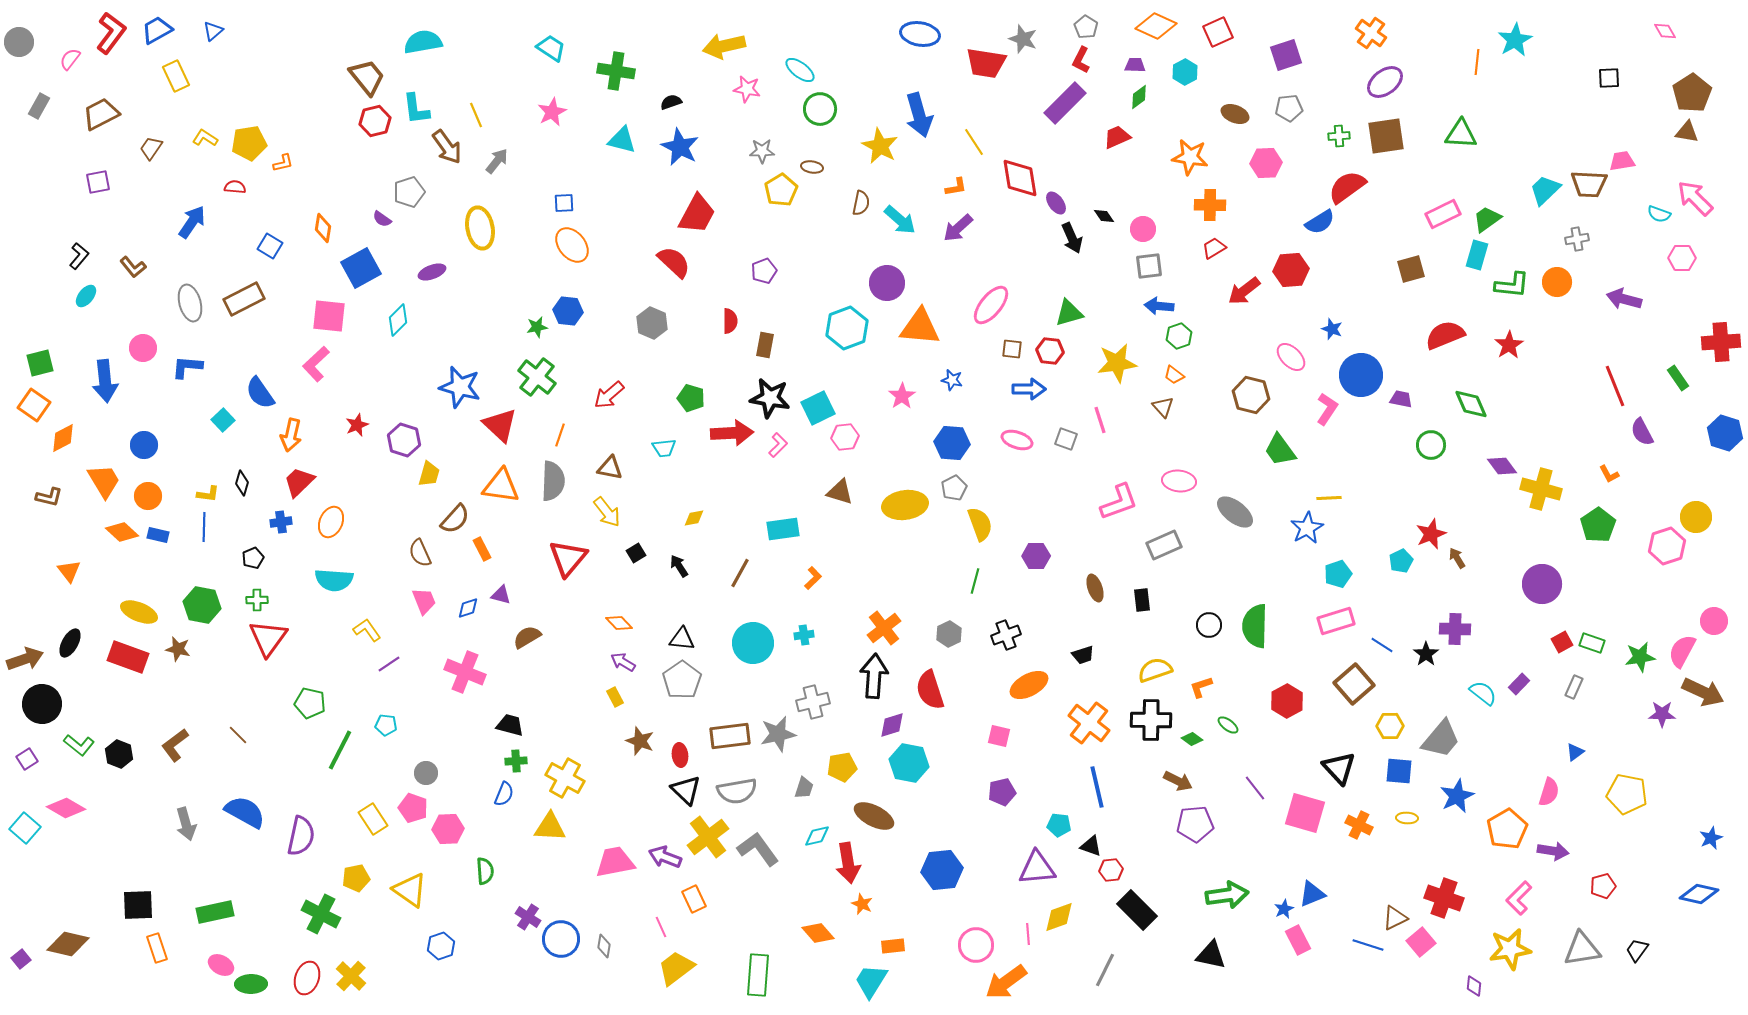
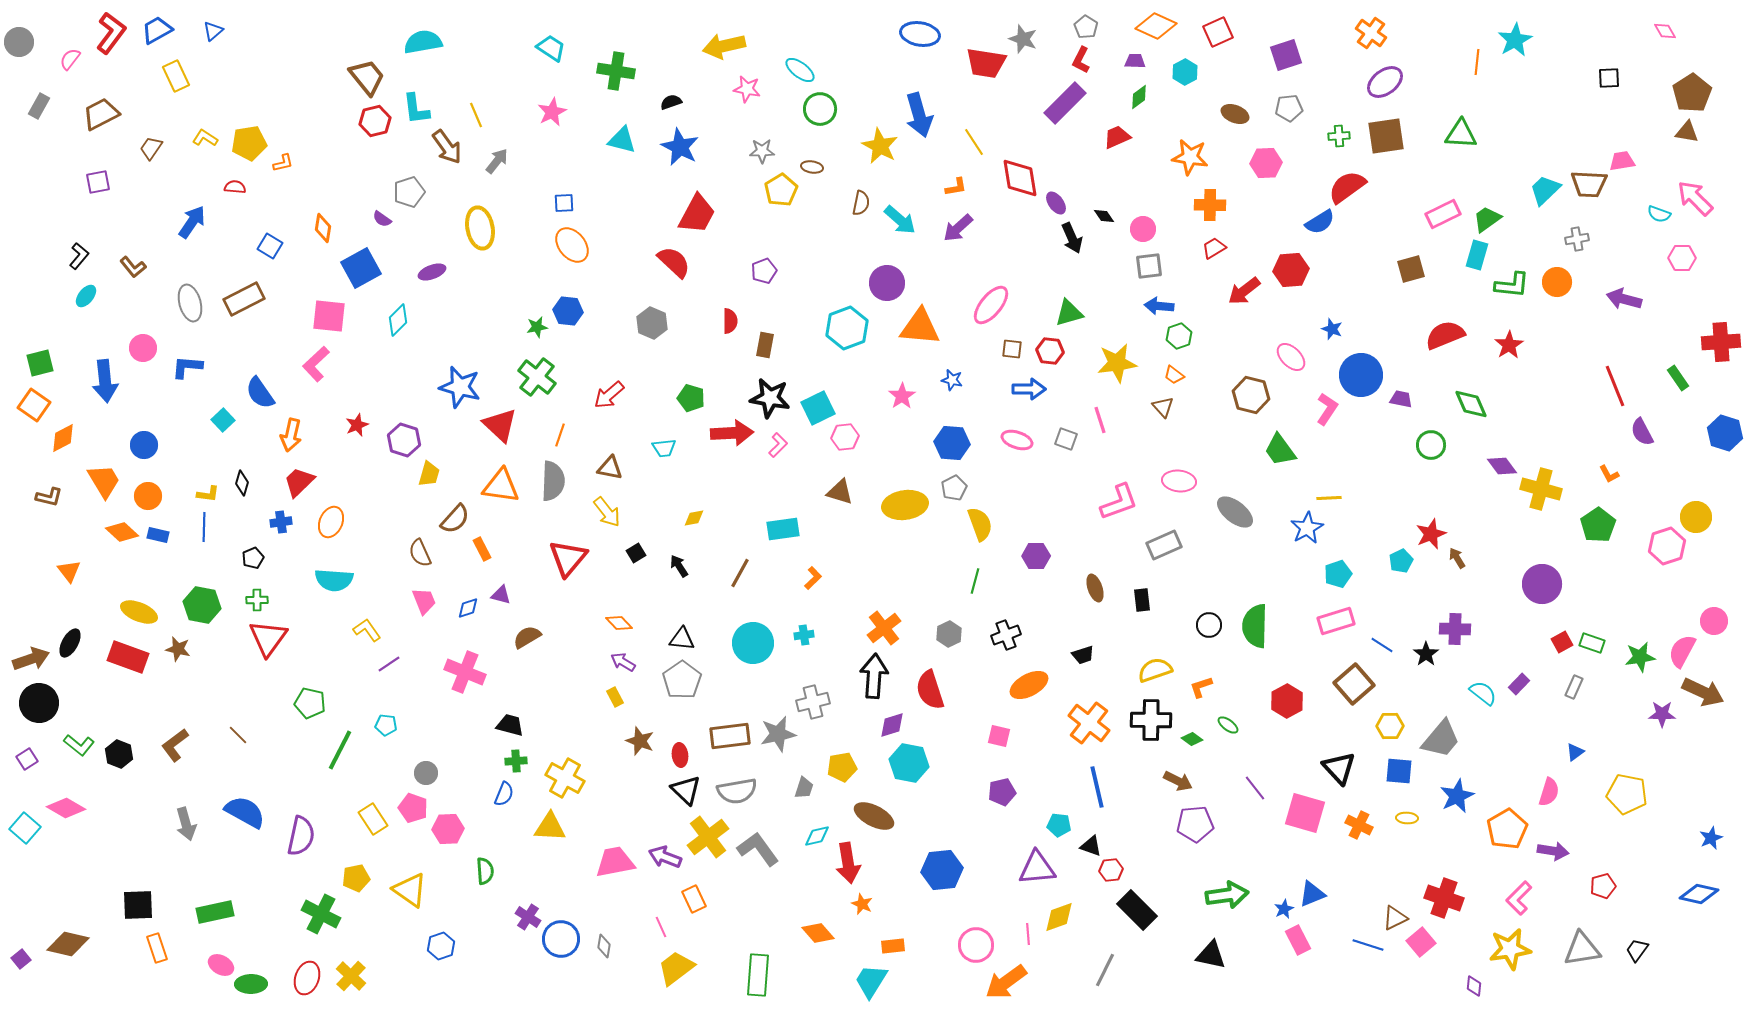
purple trapezoid at (1135, 65): moved 4 px up
brown arrow at (25, 659): moved 6 px right
black circle at (42, 704): moved 3 px left, 1 px up
